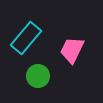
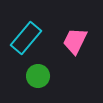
pink trapezoid: moved 3 px right, 9 px up
